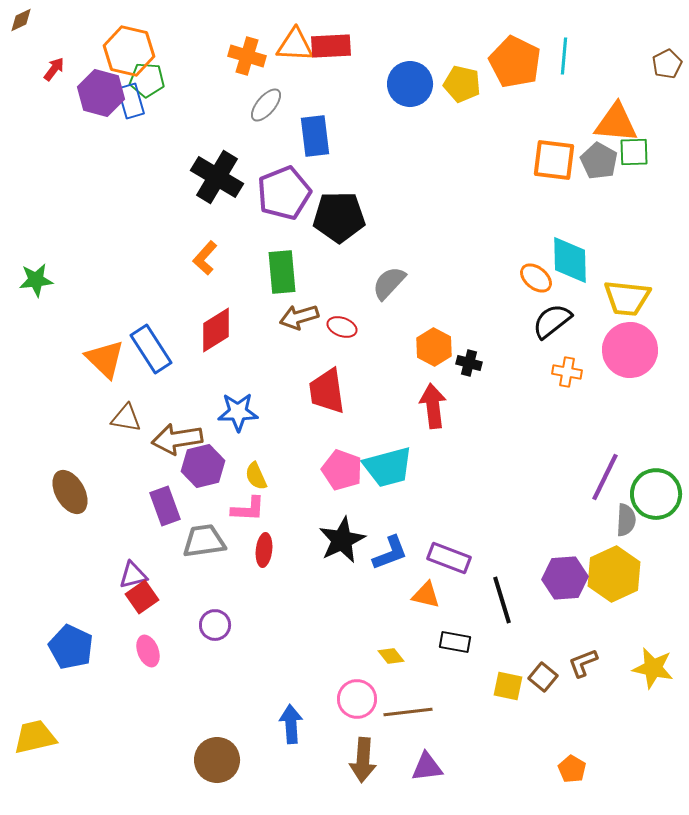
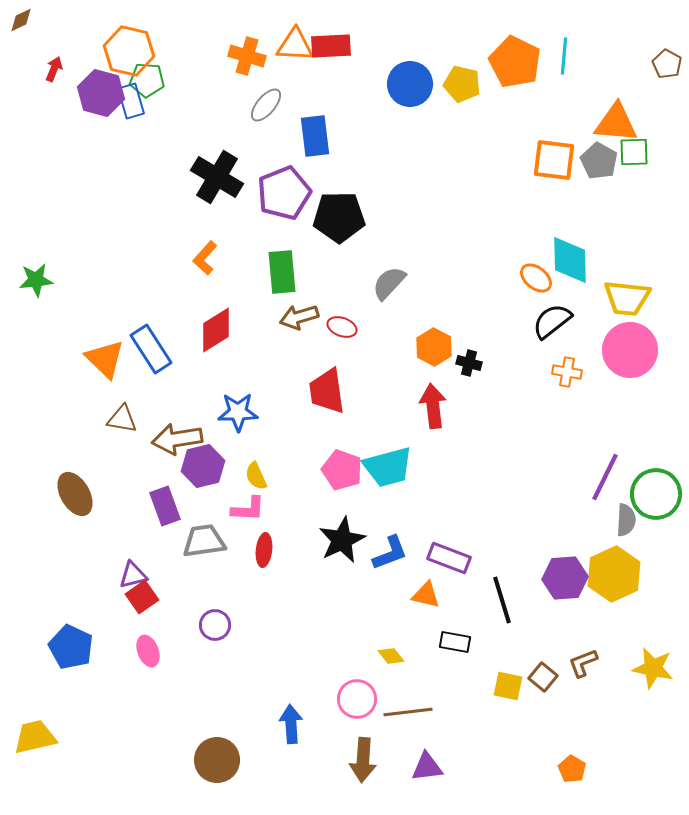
brown pentagon at (667, 64): rotated 16 degrees counterclockwise
red arrow at (54, 69): rotated 15 degrees counterclockwise
brown triangle at (126, 418): moved 4 px left, 1 px down
brown ellipse at (70, 492): moved 5 px right, 2 px down
